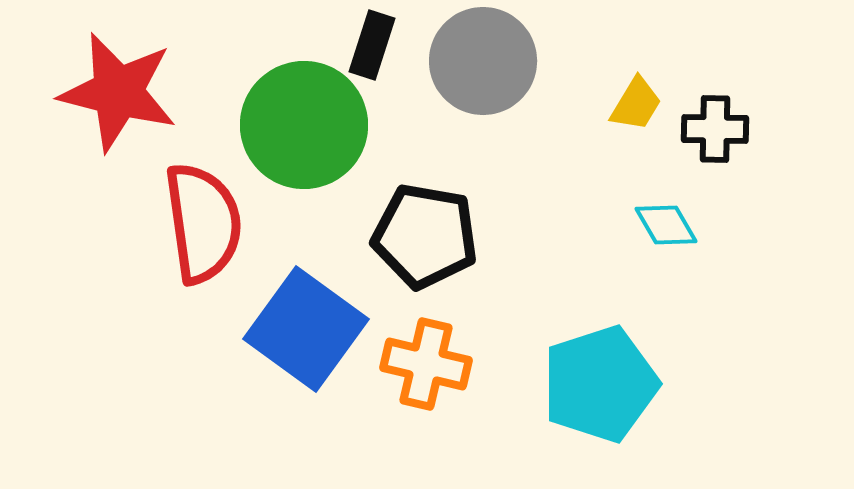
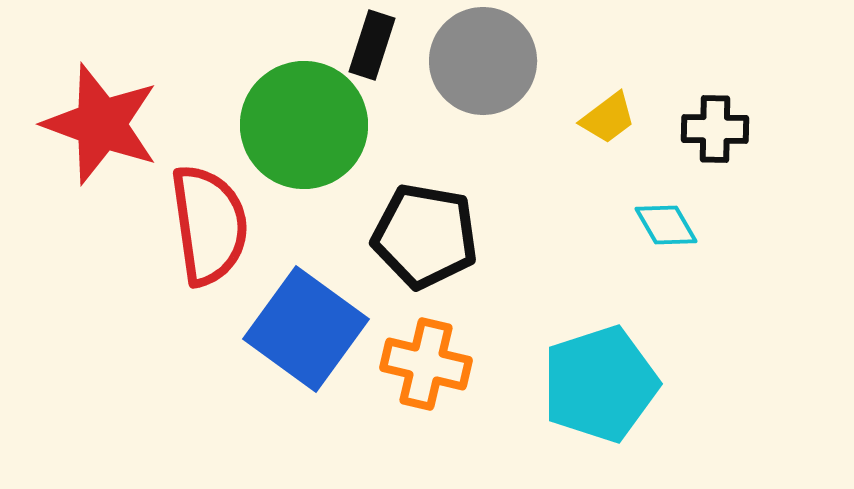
red star: moved 17 px left, 32 px down; rotated 6 degrees clockwise
yellow trapezoid: moved 28 px left, 14 px down; rotated 22 degrees clockwise
red semicircle: moved 6 px right, 2 px down
